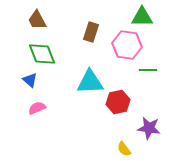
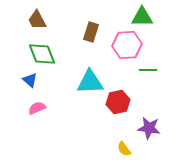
pink hexagon: rotated 12 degrees counterclockwise
